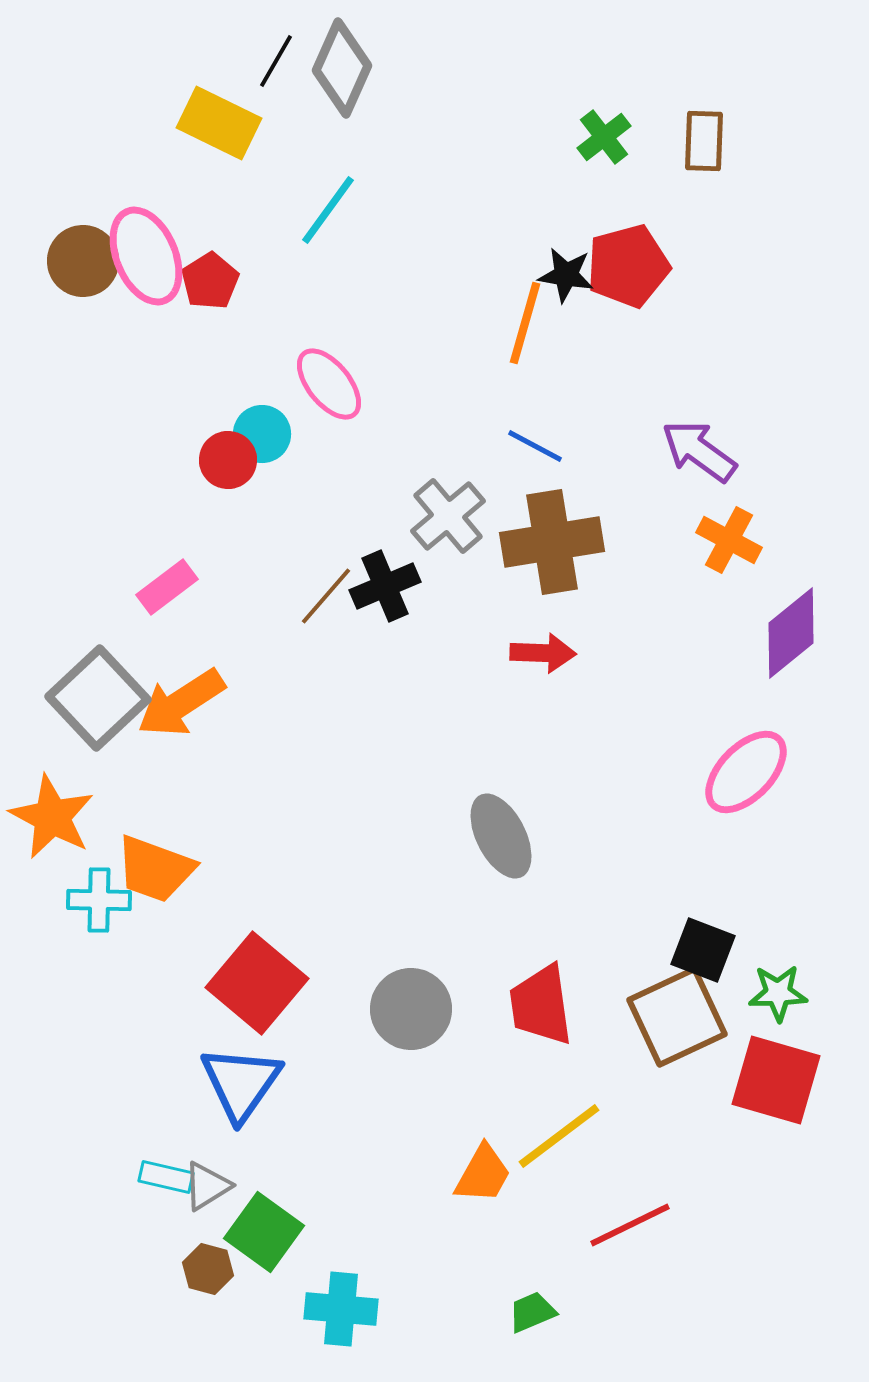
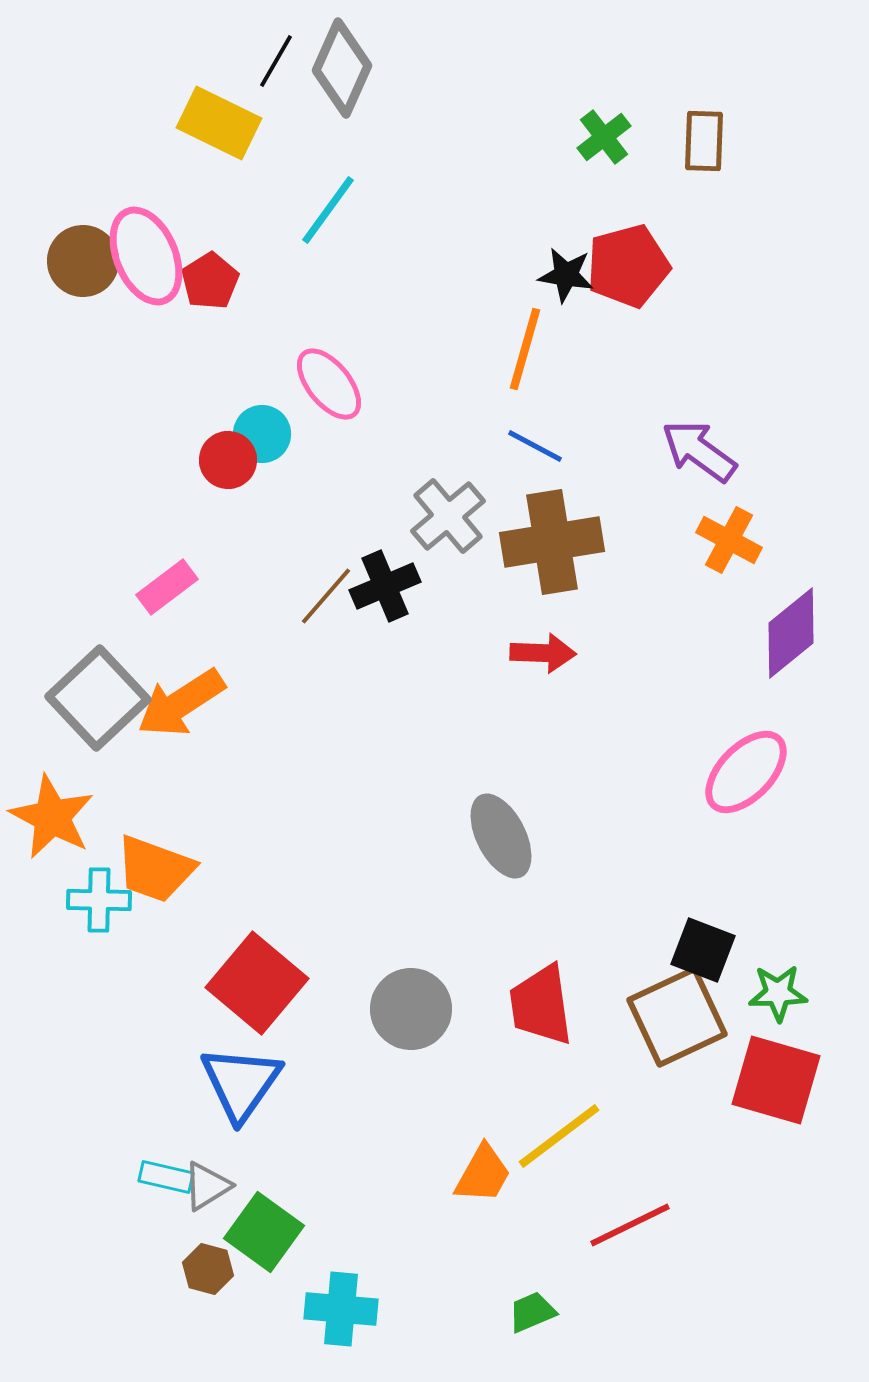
orange line at (525, 323): moved 26 px down
